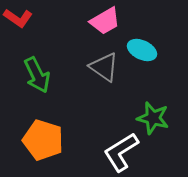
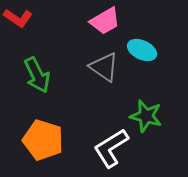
green star: moved 7 px left, 2 px up
white L-shape: moved 10 px left, 4 px up
